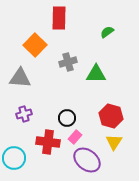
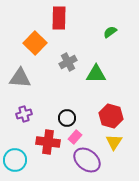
green semicircle: moved 3 px right
orange square: moved 2 px up
gray cross: rotated 12 degrees counterclockwise
cyan circle: moved 1 px right, 2 px down
